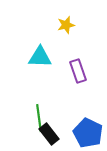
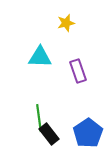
yellow star: moved 2 px up
blue pentagon: rotated 12 degrees clockwise
